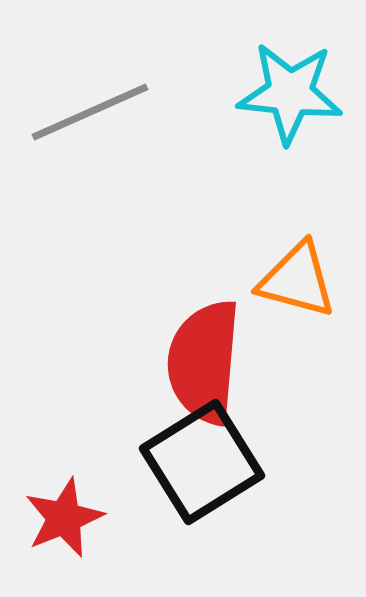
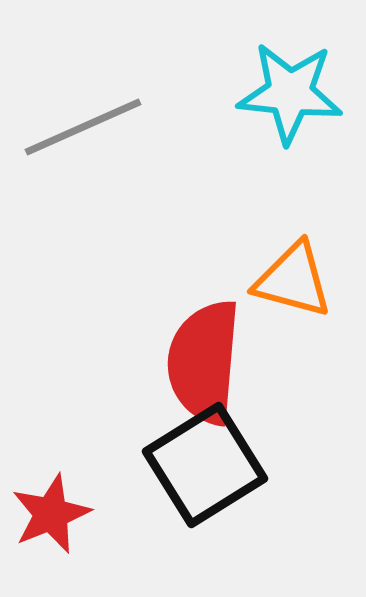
gray line: moved 7 px left, 15 px down
orange triangle: moved 4 px left
black square: moved 3 px right, 3 px down
red star: moved 13 px left, 4 px up
